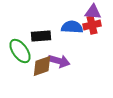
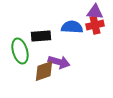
purple triangle: moved 2 px right
red cross: moved 3 px right
green ellipse: rotated 20 degrees clockwise
purple arrow: moved 1 px down
brown diamond: moved 2 px right, 5 px down
